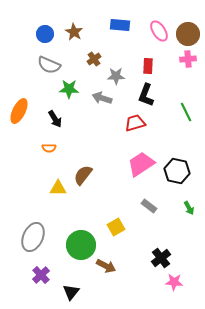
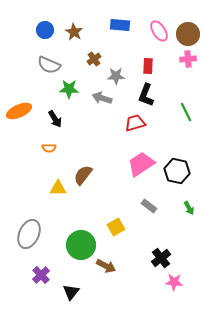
blue circle: moved 4 px up
orange ellipse: rotated 40 degrees clockwise
gray ellipse: moved 4 px left, 3 px up
